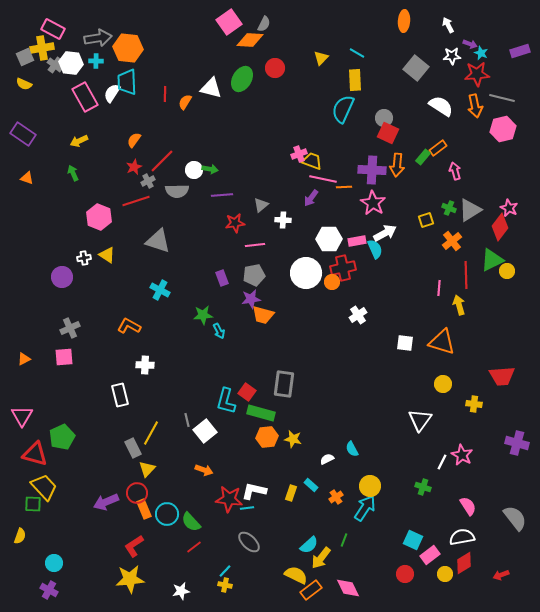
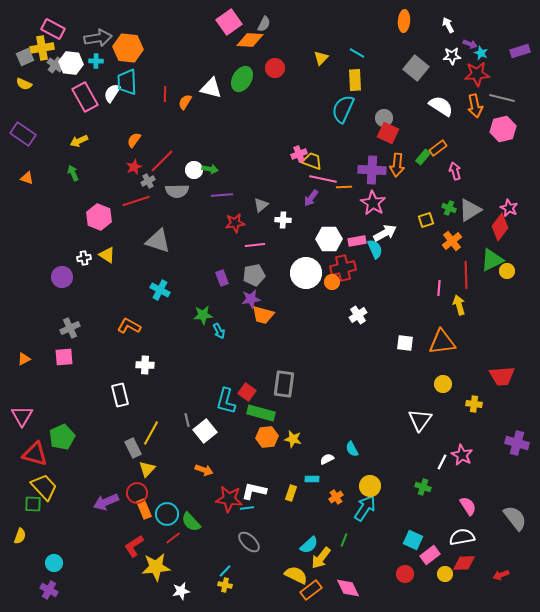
orange triangle at (442, 342): rotated 24 degrees counterclockwise
cyan rectangle at (311, 485): moved 1 px right, 6 px up; rotated 40 degrees counterclockwise
red line at (194, 547): moved 21 px left, 9 px up
red diamond at (464, 563): rotated 30 degrees clockwise
yellow star at (130, 579): moved 26 px right, 12 px up
